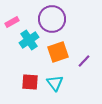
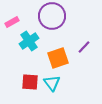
purple circle: moved 3 px up
cyan cross: moved 1 px down
orange square: moved 6 px down
purple line: moved 14 px up
cyan triangle: moved 3 px left
